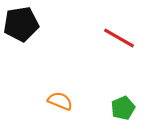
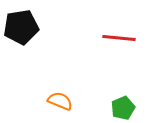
black pentagon: moved 3 px down
red line: rotated 24 degrees counterclockwise
